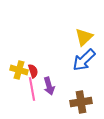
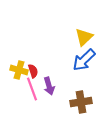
pink line: rotated 10 degrees counterclockwise
